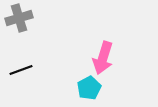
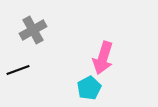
gray cross: moved 14 px right, 12 px down; rotated 12 degrees counterclockwise
black line: moved 3 px left
